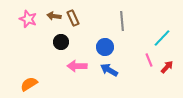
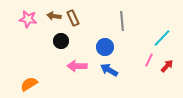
pink star: rotated 12 degrees counterclockwise
black circle: moved 1 px up
pink line: rotated 48 degrees clockwise
red arrow: moved 1 px up
